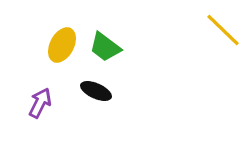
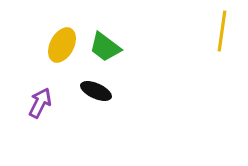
yellow line: moved 1 px left, 1 px down; rotated 54 degrees clockwise
